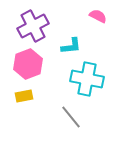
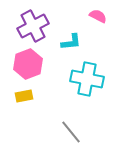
cyan L-shape: moved 4 px up
gray line: moved 15 px down
